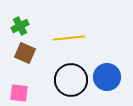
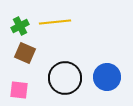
yellow line: moved 14 px left, 16 px up
black circle: moved 6 px left, 2 px up
pink square: moved 3 px up
